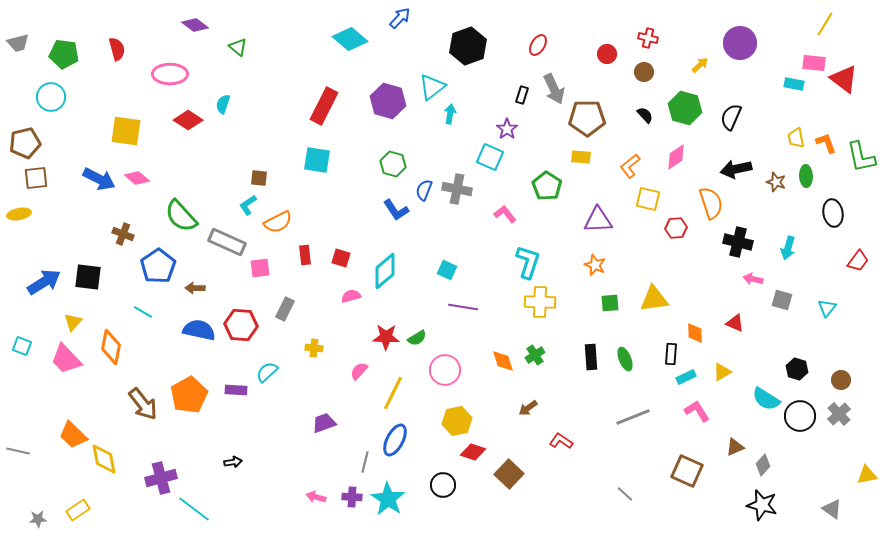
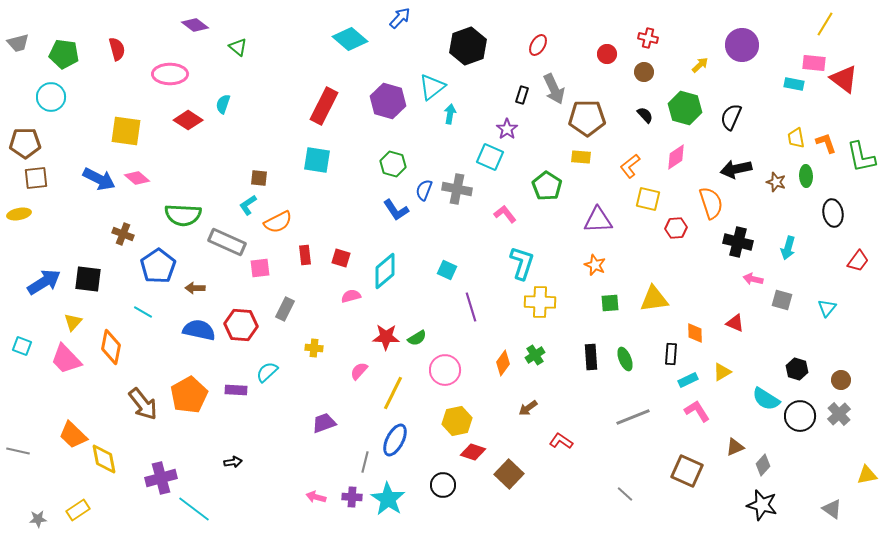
purple circle at (740, 43): moved 2 px right, 2 px down
brown pentagon at (25, 143): rotated 12 degrees clockwise
green semicircle at (181, 216): moved 2 px right, 1 px up; rotated 45 degrees counterclockwise
cyan L-shape at (528, 262): moved 6 px left, 1 px down
black square at (88, 277): moved 2 px down
purple line at (463, 307): moved 8 px right; rotated 64 degrees clockwise
orange diamond at (503, 361): moved 2 px down; rotated 55 degrees clockwise
cyan rectangle at (686, 377): moved 2 px right, 3 px down
